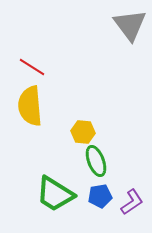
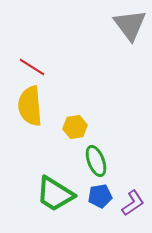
yellow hexagon: moved 8 px left, 5 px up; rotated 15 degrees counterclockwise
purple L-shape: moved 1 px right, 1 px down
